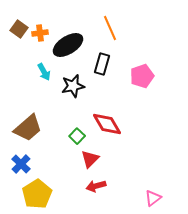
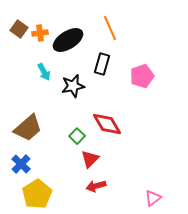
black ellipse: moved 5 px up
